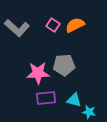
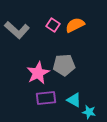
gray L-shape: moved 2 px down
pink star: rotated 25 degrees counterclockwise
cyan triangle: rotated 14 degrees clockwise
